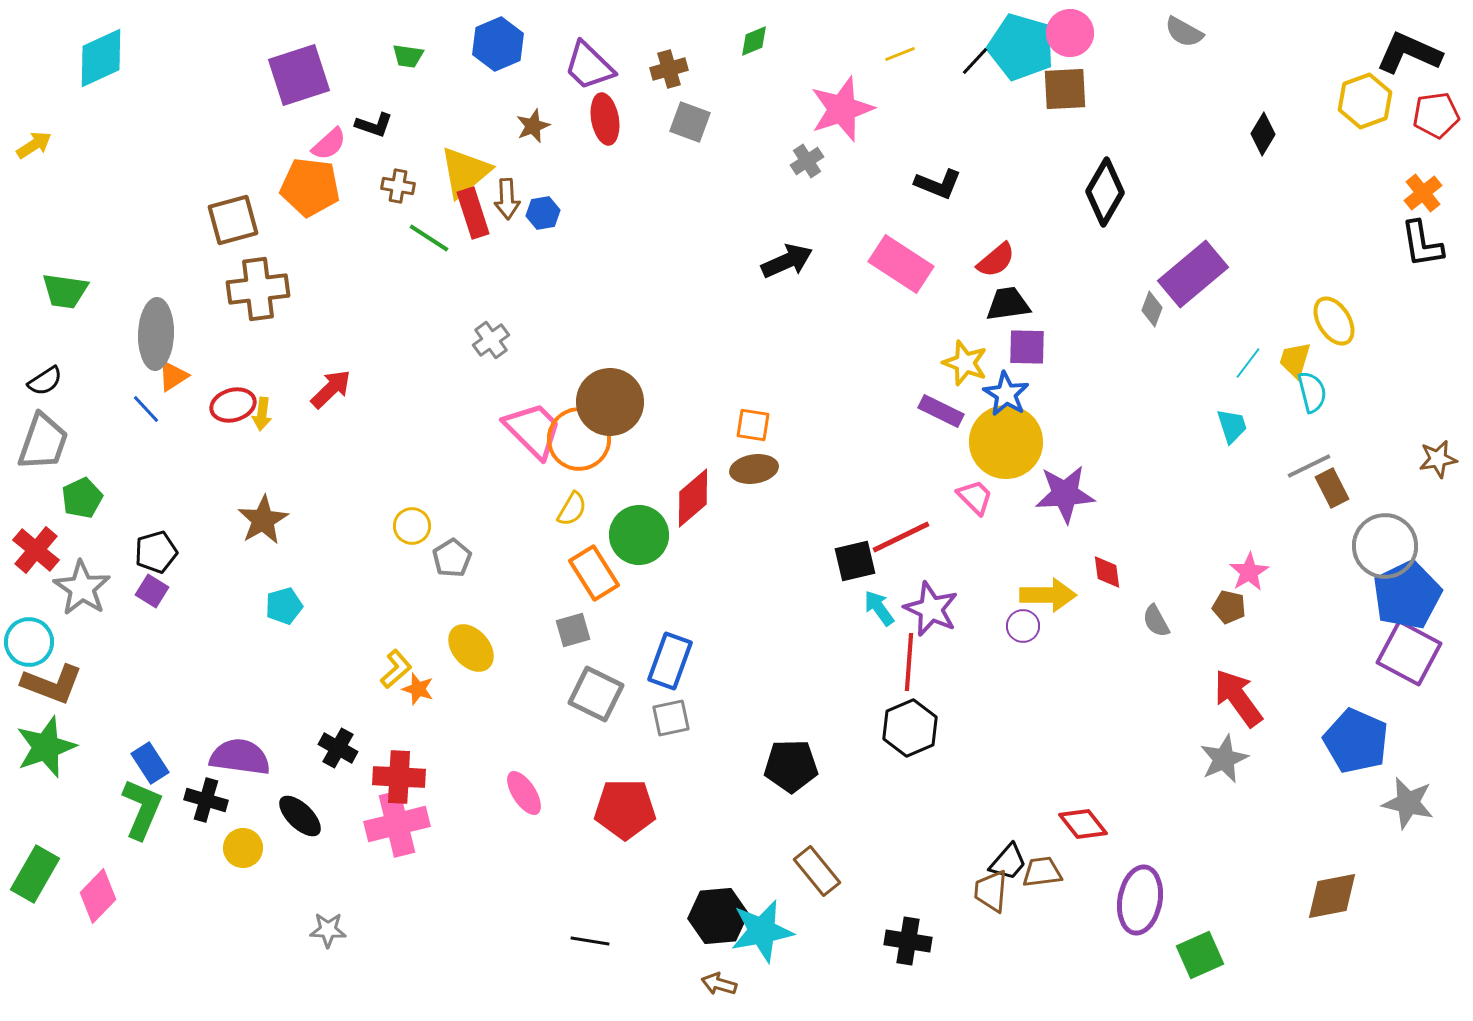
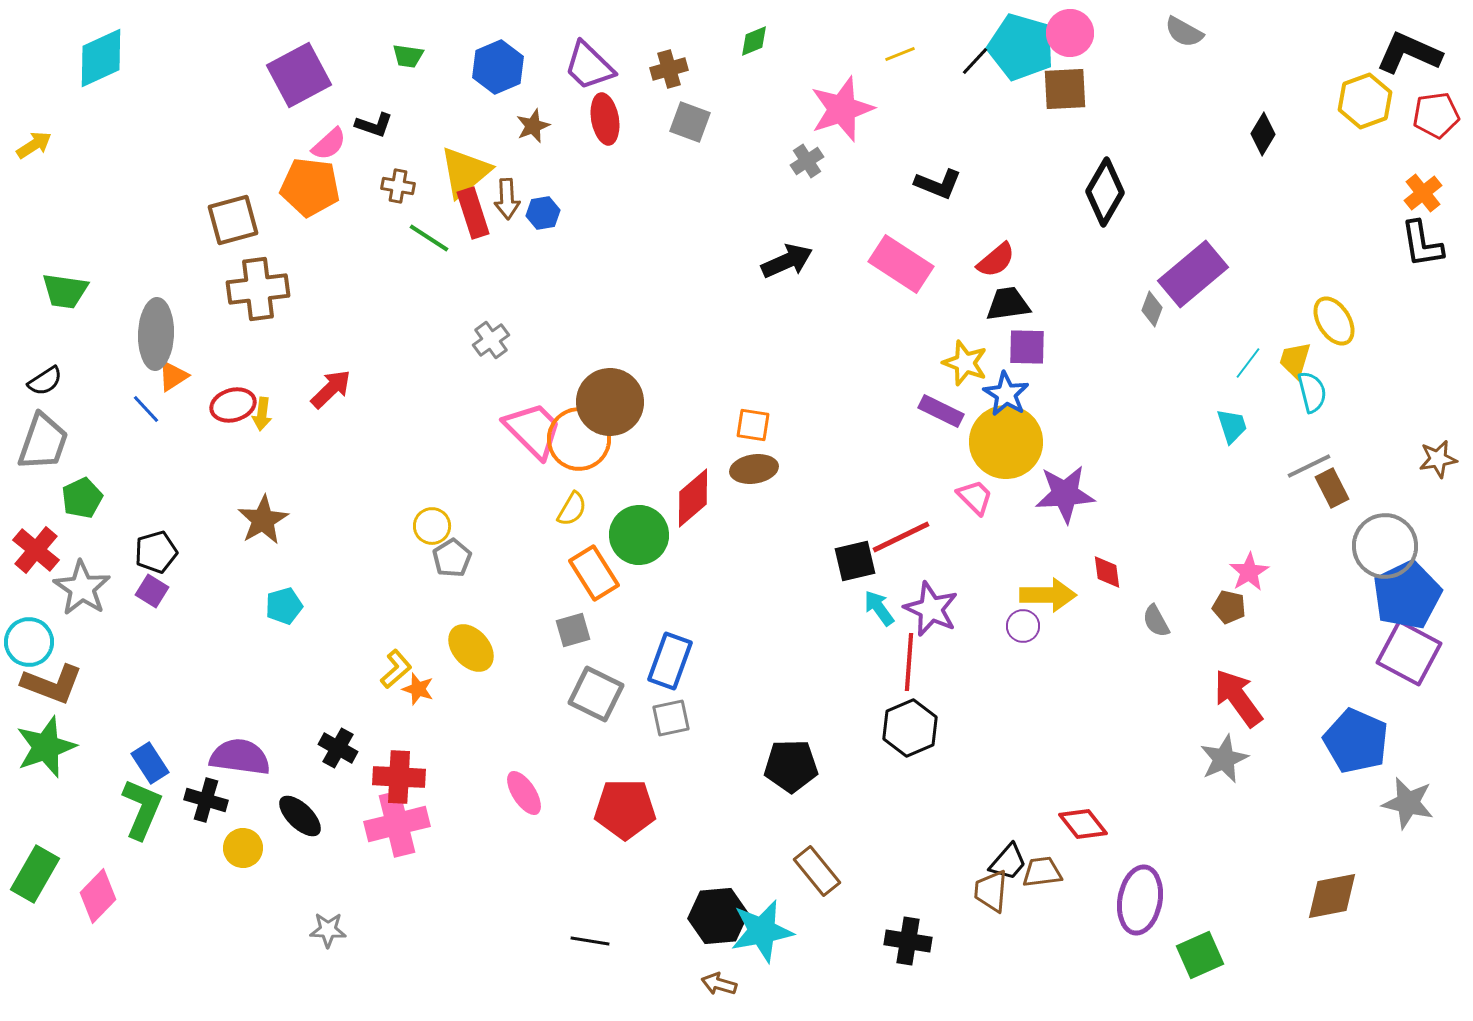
blue hexagon at (498, 44): moved 23 px down
purple square at (299, 75): rotated 10 degrees counterclockwise
yellow circle at (412, 526): moved 20 px right
